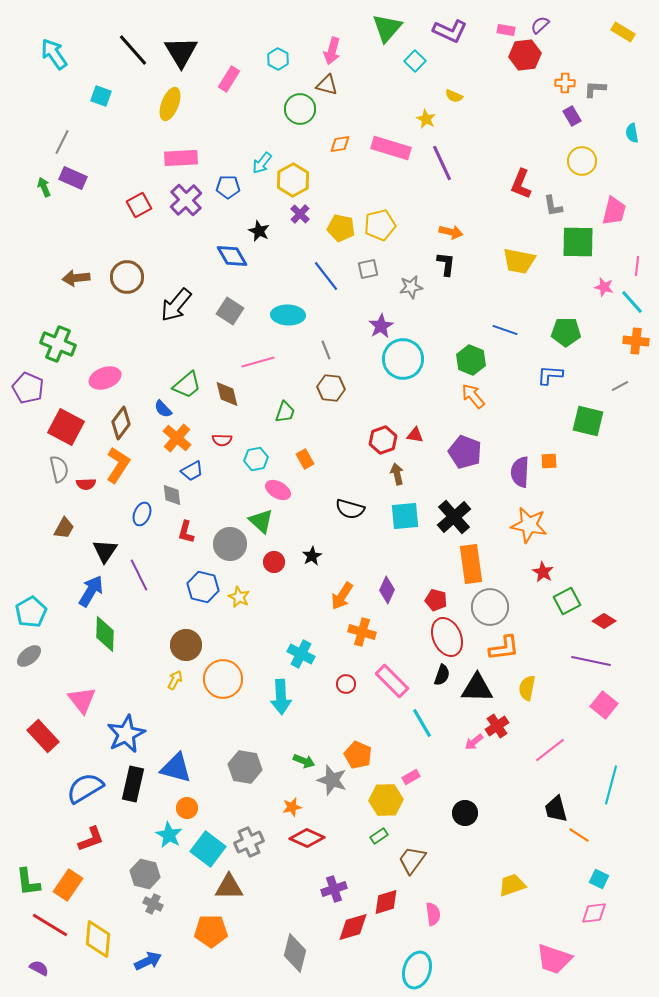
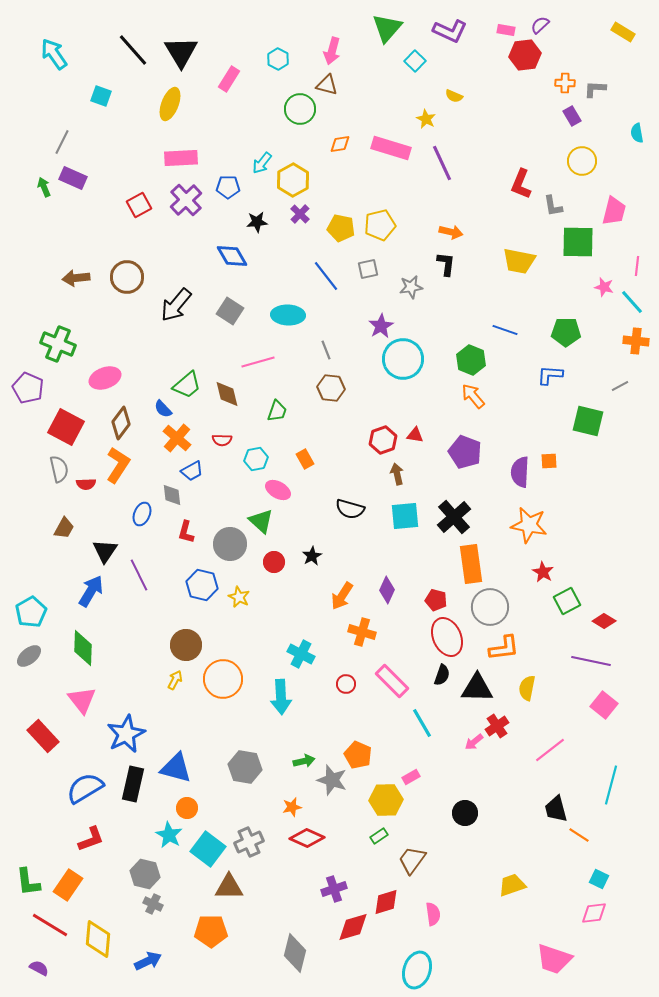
cyan semicircle at (632, 133): moved 5 px right
black star at (259, 231): moved 2 px left, 9 px up; rotated 30 degrees counterclockwise
green trapezoid at (285, 412): moved 8 px left, 1 px up
blue hexagon at (203, 587): moved 1 px left, 2 px up
green diamond at (105, 634): moved 22 px left, 14 px down
green arrow at (304, 761): rotated 35 degrees counterclockwise
